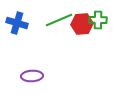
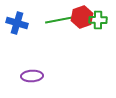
green line: rotated 12 degrees clockwise
red hexagon: moved 7 px up; rotated 15 degrees counterclockwise
